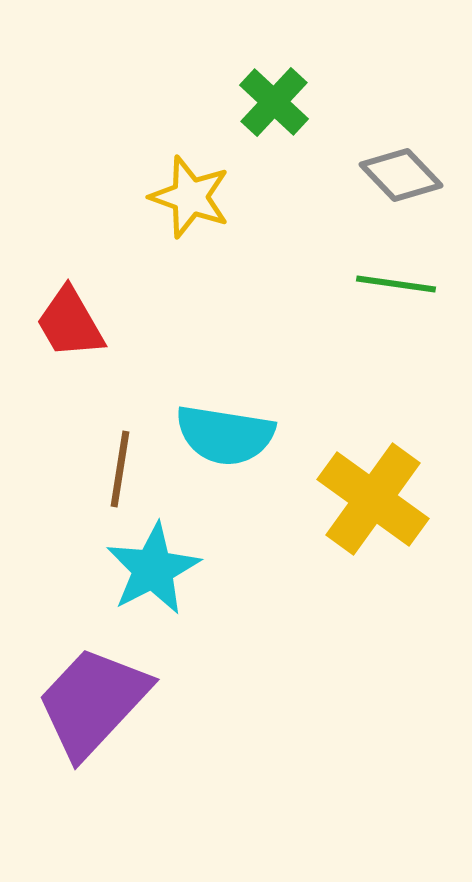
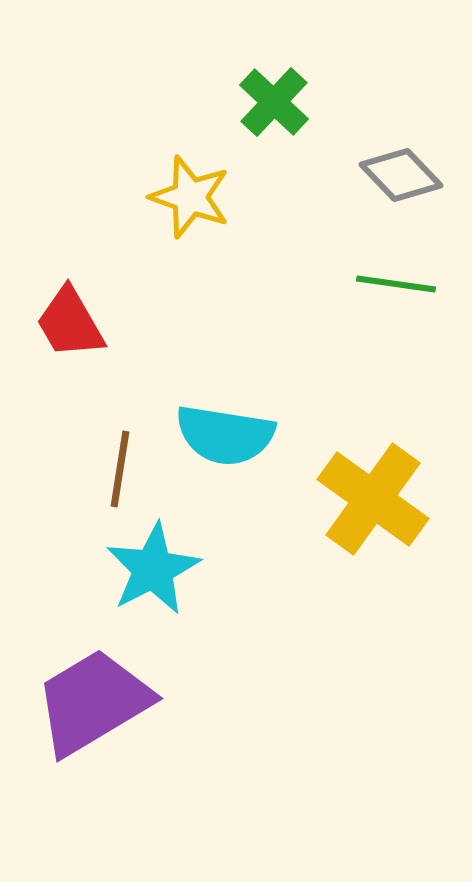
purple trapezoid: rotated 16 degrees clockwise
